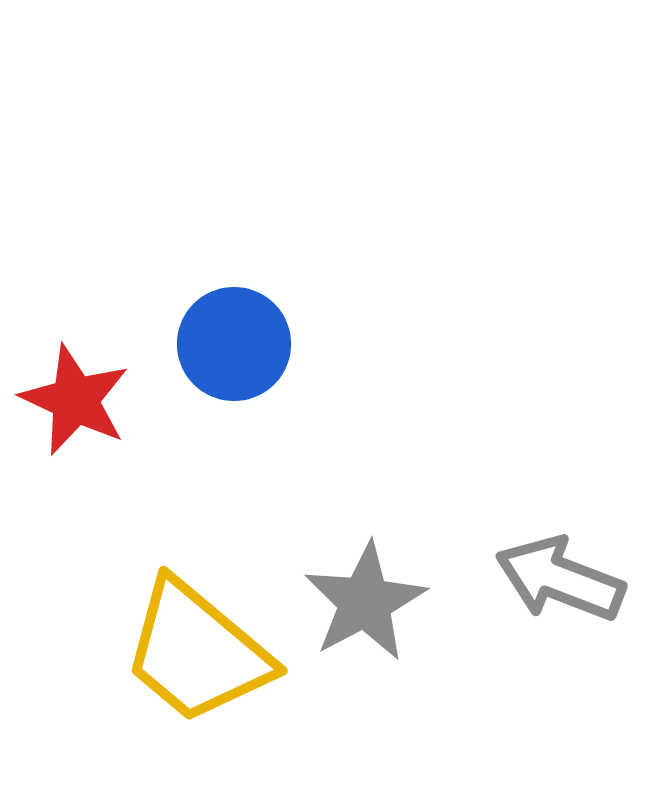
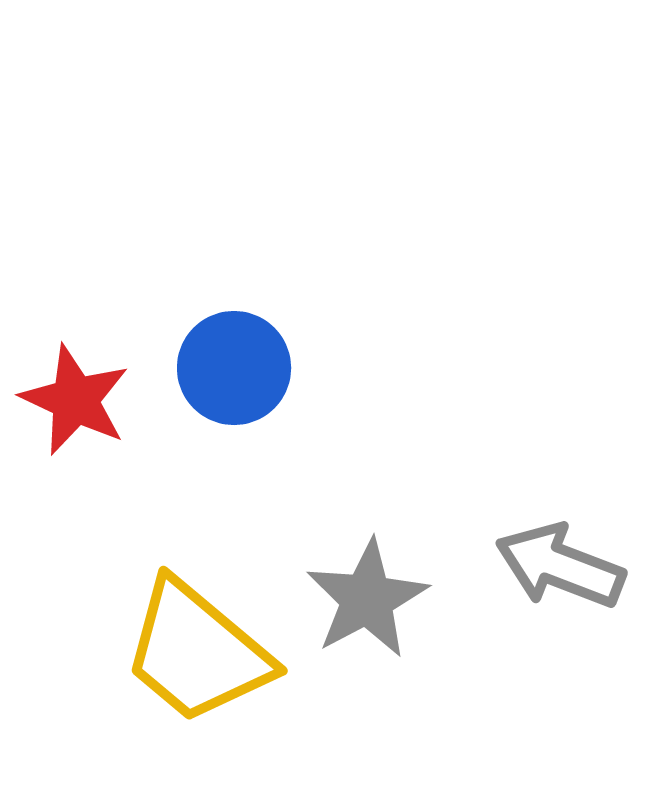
blue circle: moved 24 px down
gray arrow: moved 13 px up
gray star: moved 2 px right, 3 px up
